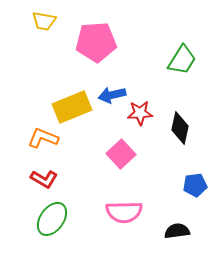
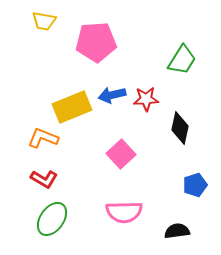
red star: moved 6 px right, 14 px up
blue pentagon: rotated 10 degrees counterclockwise
